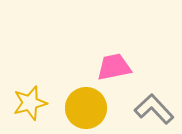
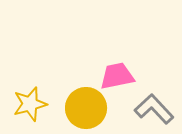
pink trapezoid: moved 3 px right, 9 px down
yellow star: moved 1 px down
